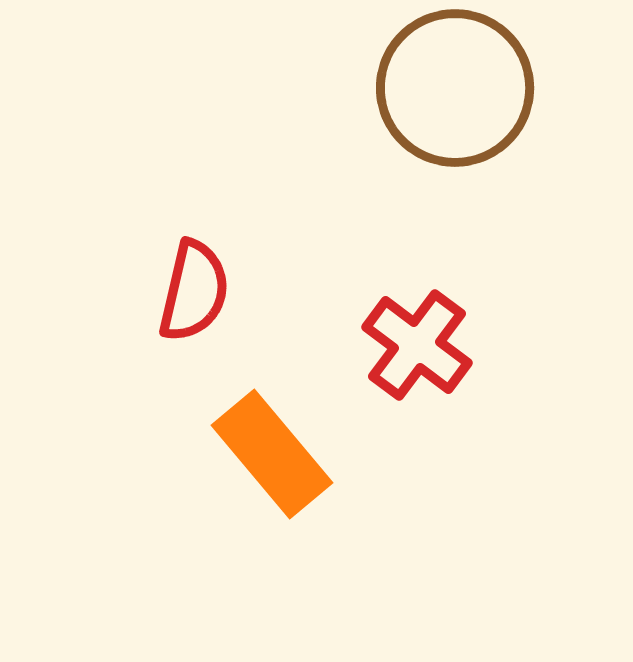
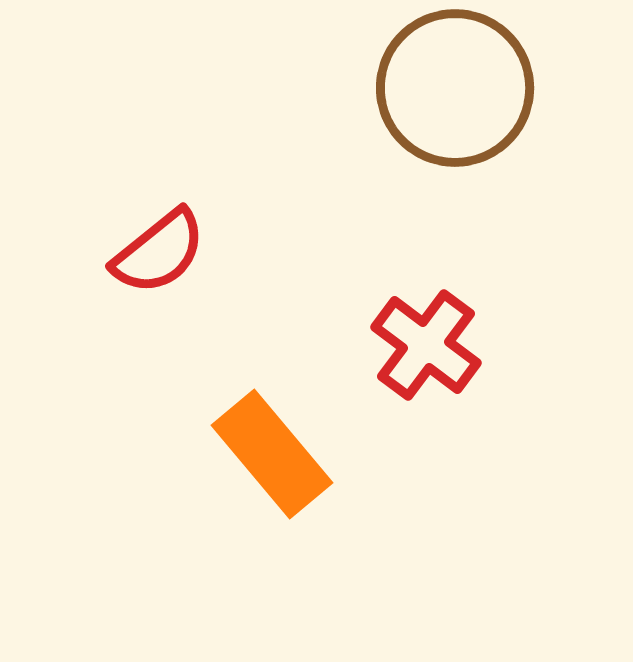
red semicircle: moved 35 px left, 39 px up; rotated 38 degrees clockwise
red cross: moved 9 px right
